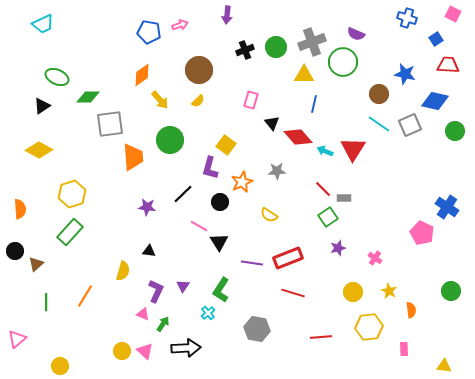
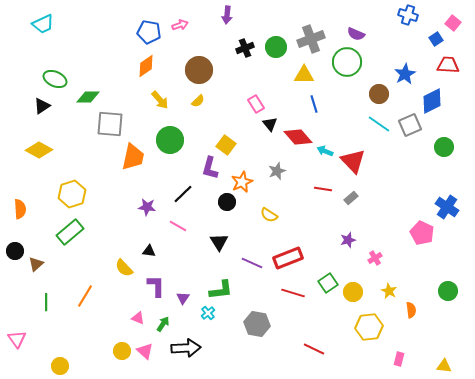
pink square at (453, 14): moved 9 px down; rotated 14 degrees clockwise
blue cross at (407, 18): moved 1 px right, 3 px up
gray cross at (312, 42): moved 1 px left, 3 px up
black cross at (245, 50): moved 2 px up
green circle at (343, 62): moved 4 px right
blue star at (405, 74): rotated 30 degrees clockwise
orange diamond at (142, 75): moved 4 px right, 9 px up
green ellipse at (57, 77): moved 2 px left, 2 px down
pink rectangle at (251, 100): moved 5 px right, 4 px down; rotated 48 degrees counterclockwise
blue diamond at (435, 101): moved 3 px left; rotated 40 degrees counterclockwise
blue line at (314, 104): rotated 30 degrees counterclockwise
black triangle at (272, 123): moved 2 px left, 1 px down
gray square at (110, 124): rotated 12 degrees clockwise
green circle at (455, 131): moved 11 px left, 16 px down
red triangle at (353, 149): moved 12 px down; rotated 16 degrees counterclockwise
orange trapezoid at (133, 157): rotated 16 degrees clockwise
gray star at (277, 171): rotated 18 degrees counterclockwise
red line at (323, 189): rotated 36 degrees counterclockwise
gray rectangle at (344, 198): moved 7 px right; rotated 40 degrees counterclockwise
black circle at (220, 202): moved 7 px right
green square at (328, 217): moved 66 px down
pink line at (199, 226): moved 21 px left
green rectangle at (70, 232): rotated 8 degrees clockwise
purple star at (338, 248): moved 10 px right, 8 px up
pink cross at (375, 258): rotated 24 degrees clockwise
purple line at (252, 263): rotated 15 degrees clockwise
yellow semicircle at (123, 271): moved 1 px right, 3 px up; rotated 120 degrees clockwise
purple triangle at (183, 286): moved 12 px down
green L-shape at (221, 290): rotated 130 degrees counterclockwise
purple L-shape at (156, 291): moved 5 px up; rotated 25 degrees counterclockwise
green circle at (451, 291): moved 3 px left
pink triangle at (143, 314): moved 5 px left, 4 px down
gray hexagon at (257, 329): moved 5 px up
red line at (321, 337): moved 7 px left, 12 px down; rotated 30 degrees clockwise
pink triangle at (17, 339): rotated 24 degrees counterclockwise
pink rectangle at (404, 349): moved 5 px left, 10 px down; rotated 16 degrees clockwise
